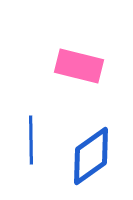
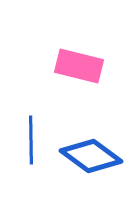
blue diamond: rotated 72 degrees clockwise
